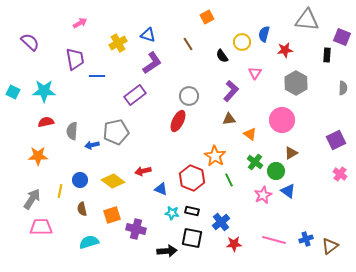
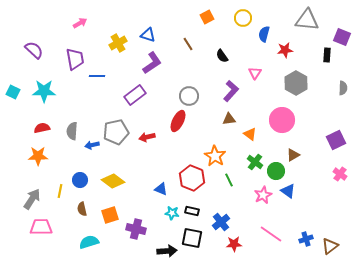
purple semicircle at (30, 42): moved 4 px right, 8 px down
yellow circle at (242, 42): moved 1 px right, 24 px up
red semicircle at (46, 122): moved 4 px left, 6 px down
brown triangle at (291, 153): moved 2 px right, 2 px down
red arrow at (143, 171): moved 4 px right, 34 px up
orange square at (112, 215): moved 2 px left
pink line at (274, 240): moved 3 px left, 6 px up; rotated 20 degrees clockwise
